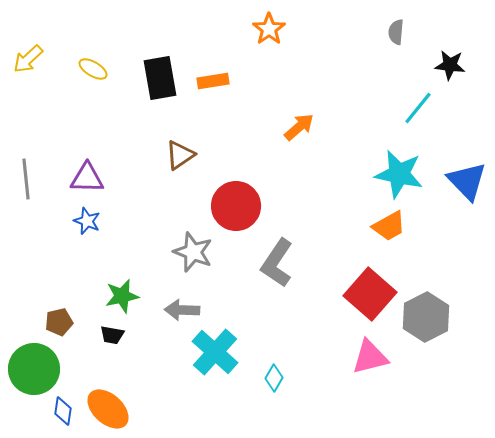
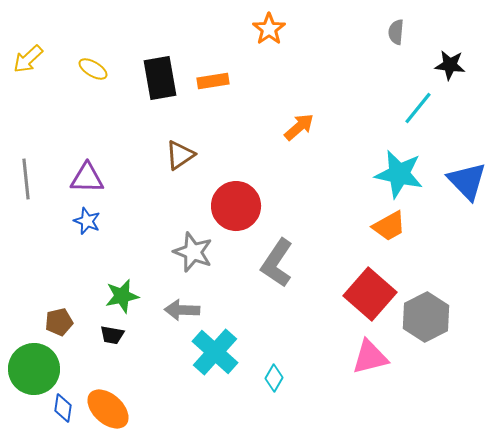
blue diamond: moved 3 px up
